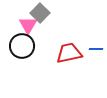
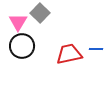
pink triangle: moved 10 px left, 3 px up
red trapezoid: moved 1 px down
